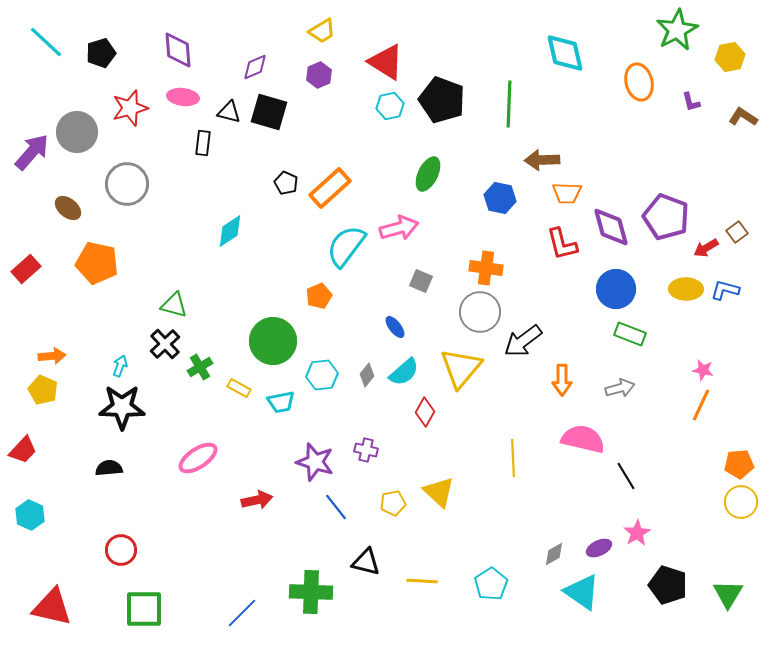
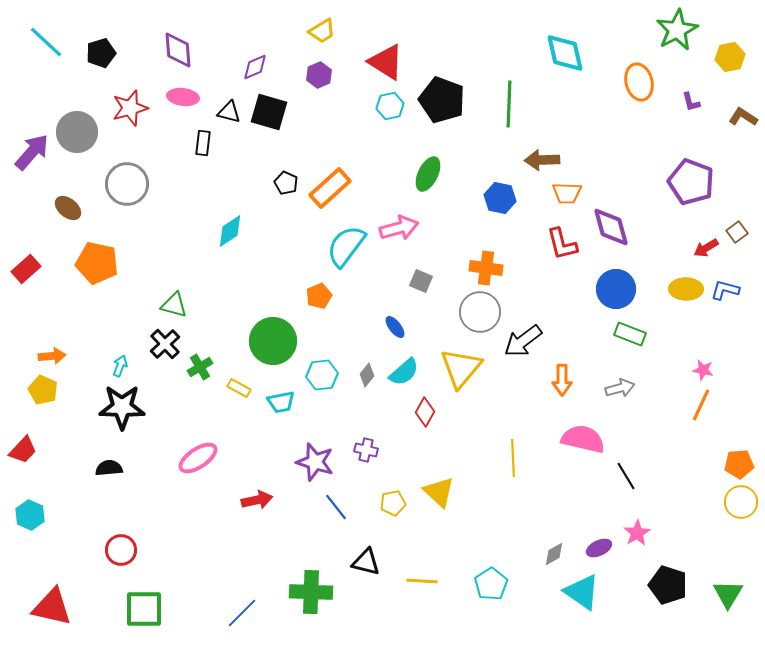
purple pentagon at (666, 217): moved 25 px right, 35 px up
